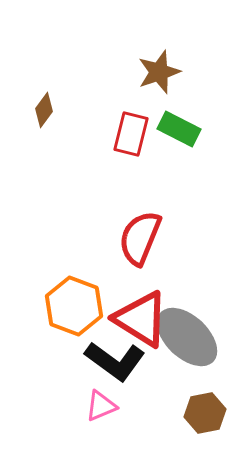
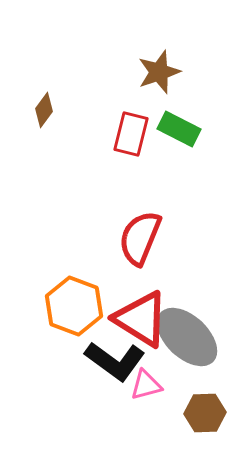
pink triangle: moved 45 px right, 21 px up; rotated 8 degrees clockwise
brown hexagon: rotated 9 degrees clockwise
